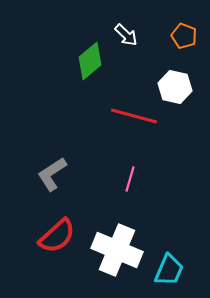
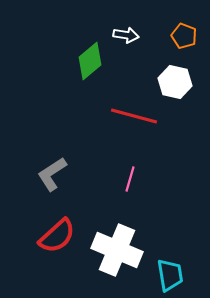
white arrow: rotated 35 degrees counterclockwise
white hexagon: moved 5 px up
cyan trapezoid: moved 1 px right, 5 px down; rotated 32 degrees counterclockwise
